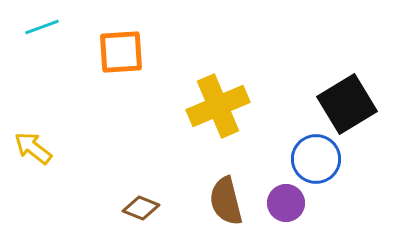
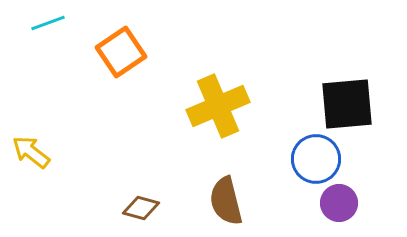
cyan line: moved 6 px right, 4 px up
orange square: rotated 30 degrees counterclockwise
black square: rotated 26 degrees clockwise
yellow arrow: moved 2 px left, 4 px down
purple circle: moved 53 px right
brown diamond: rotated 6 degrees counterclockwise
